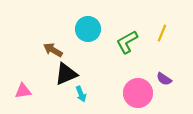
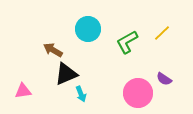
yellow line: rotated 24 degrees clockwise
